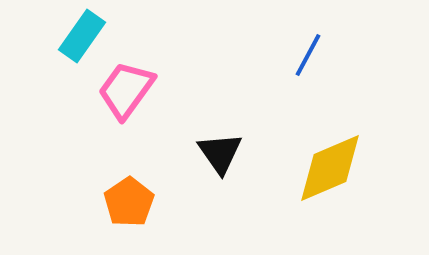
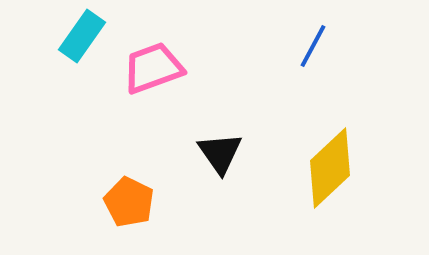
blue line: moved 5 px right, 9 px up
pink trapezoid: moved 27 px right, 22 px up; rotated 34 degrees clockwise
yellow diamond: rotated 20 degrees counterclockwise
orange pentagon: rotated 12 degrees counterclockwise
